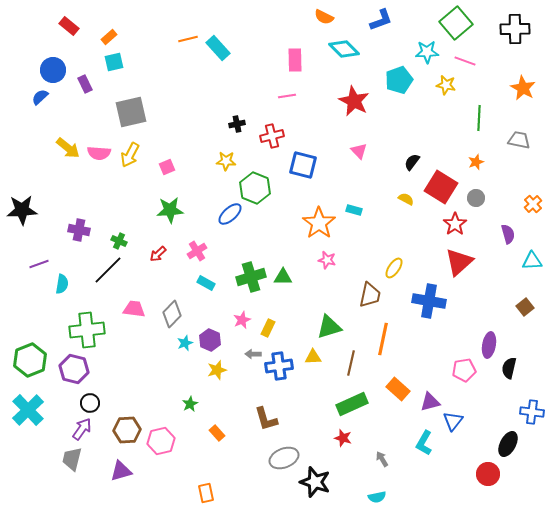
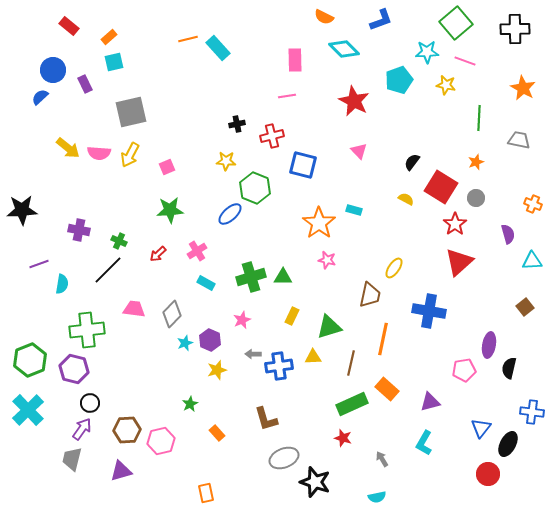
orange cross at (533, 204): rotated 24 degrees counterclockwise
blue cross at (429, 301): moved 10 px down
yellow rectangle at (268, 328): moved 24 px right, 12 px up
orange rectangle at (398, 389): moved 11 px left
blue triangle at (453, 421): moved 28 px right, 7 px down
